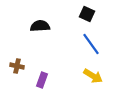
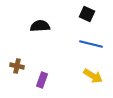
blue line: rotated 40 degrees counterclockwise
